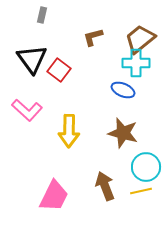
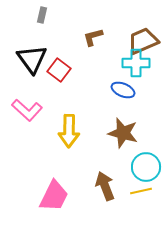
brown trapezoid: moved 3 px right, 2 px down; rotated 16 degrees clockwise
